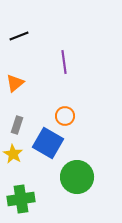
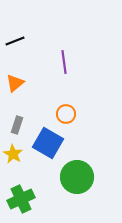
black line: moved 4 px left, 5 px down
orange circle: moved 1 px right, 2 px up
green cross: rotated 16 degrees counterclockwise
